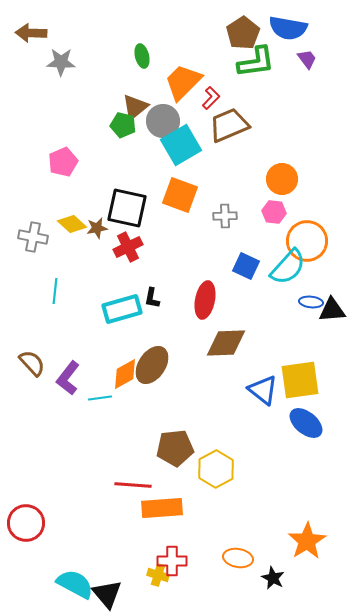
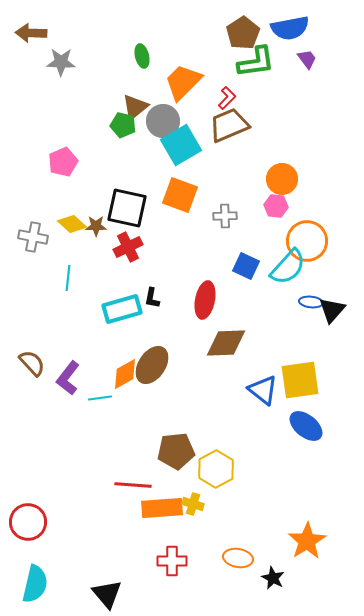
blue semicircle at (288, 28): moved 2 px right; rotated 21 degrees counterclockwise
red L-shape at (211, 98): moved 16 px right
pink hexagon at (274, 212): moved 2 px right, 6 px up
brown star at (97, 228): moved 1 px left, 2 px up; rotated 10 degrees clockwise
cyan line at (55, 291): moved 13 px right, 13 px up
black triangle at (332, 310): rotated 44 degrees counterclockwise
blue ellipse at (306, 423): moved 3 px down
brown pentagon at (175, 448): moved 1 px right, 3 px down
red circle at (26, 523): moved 2 px right, 1 px up
yellow cross at (158, 575): moved 35 px right, 71 px up
cyan semicircle at (75, 584): moved 40 px left; rotated 75 degrees clockwise
